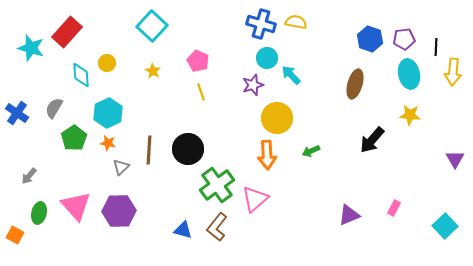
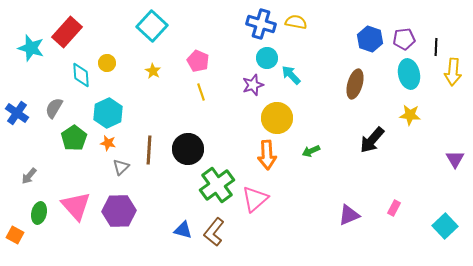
brown L-shape at (217, 227): moved 3 px left, 5 px down
